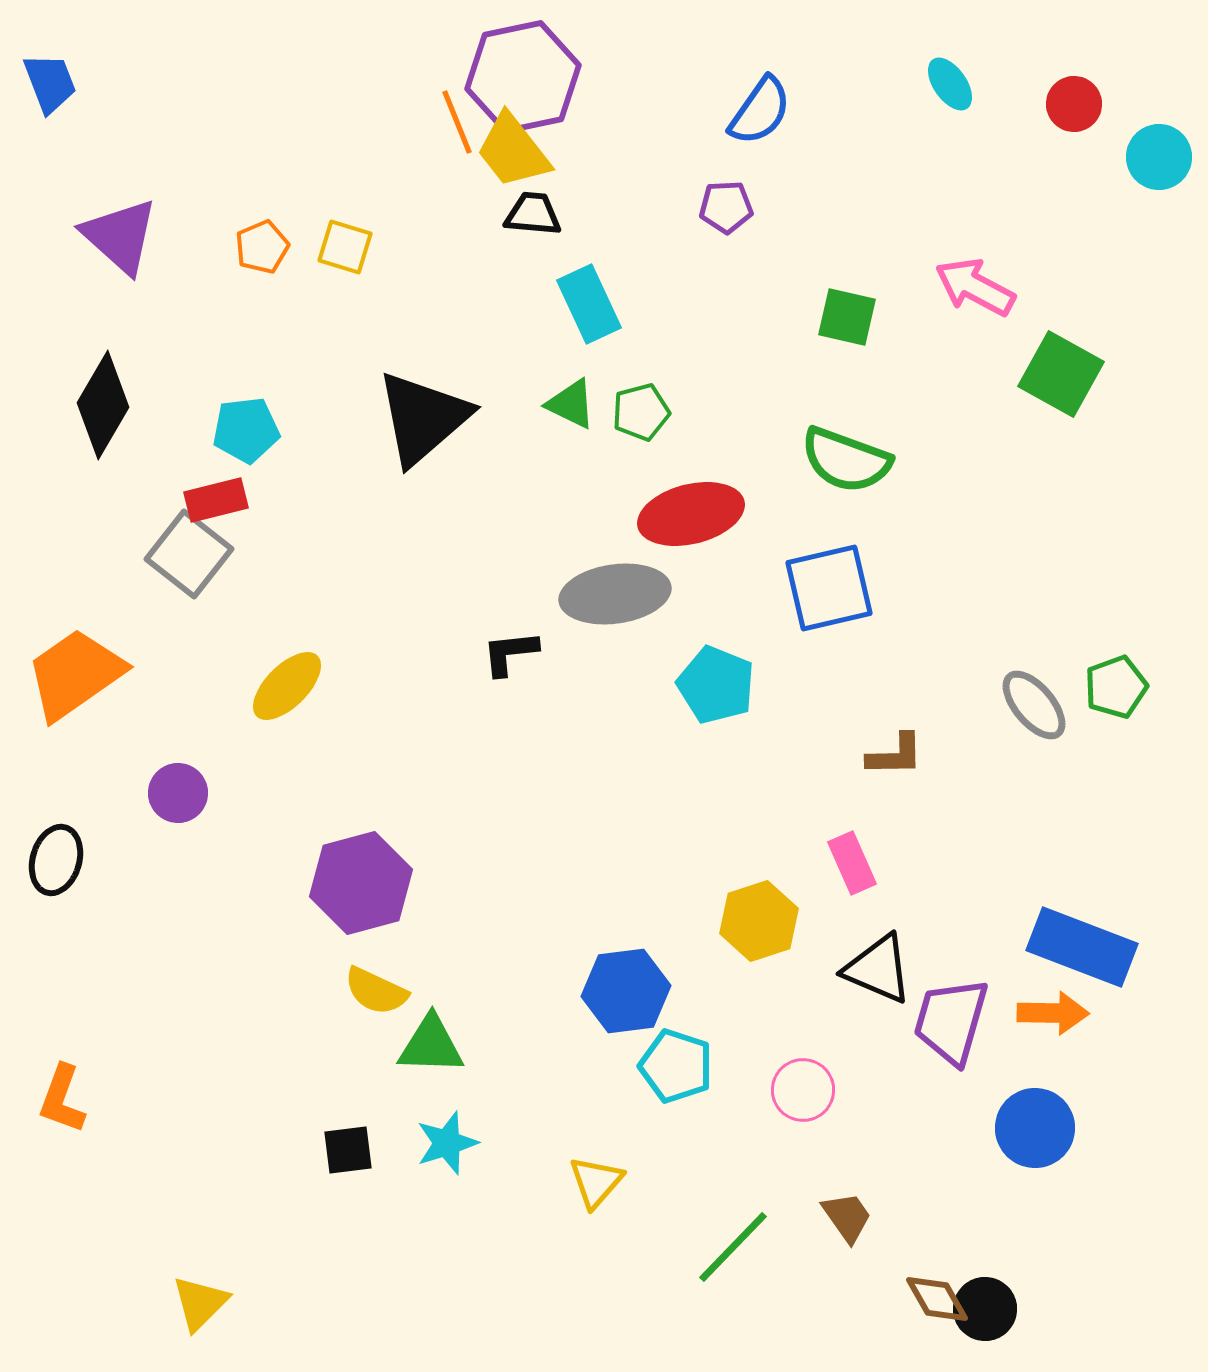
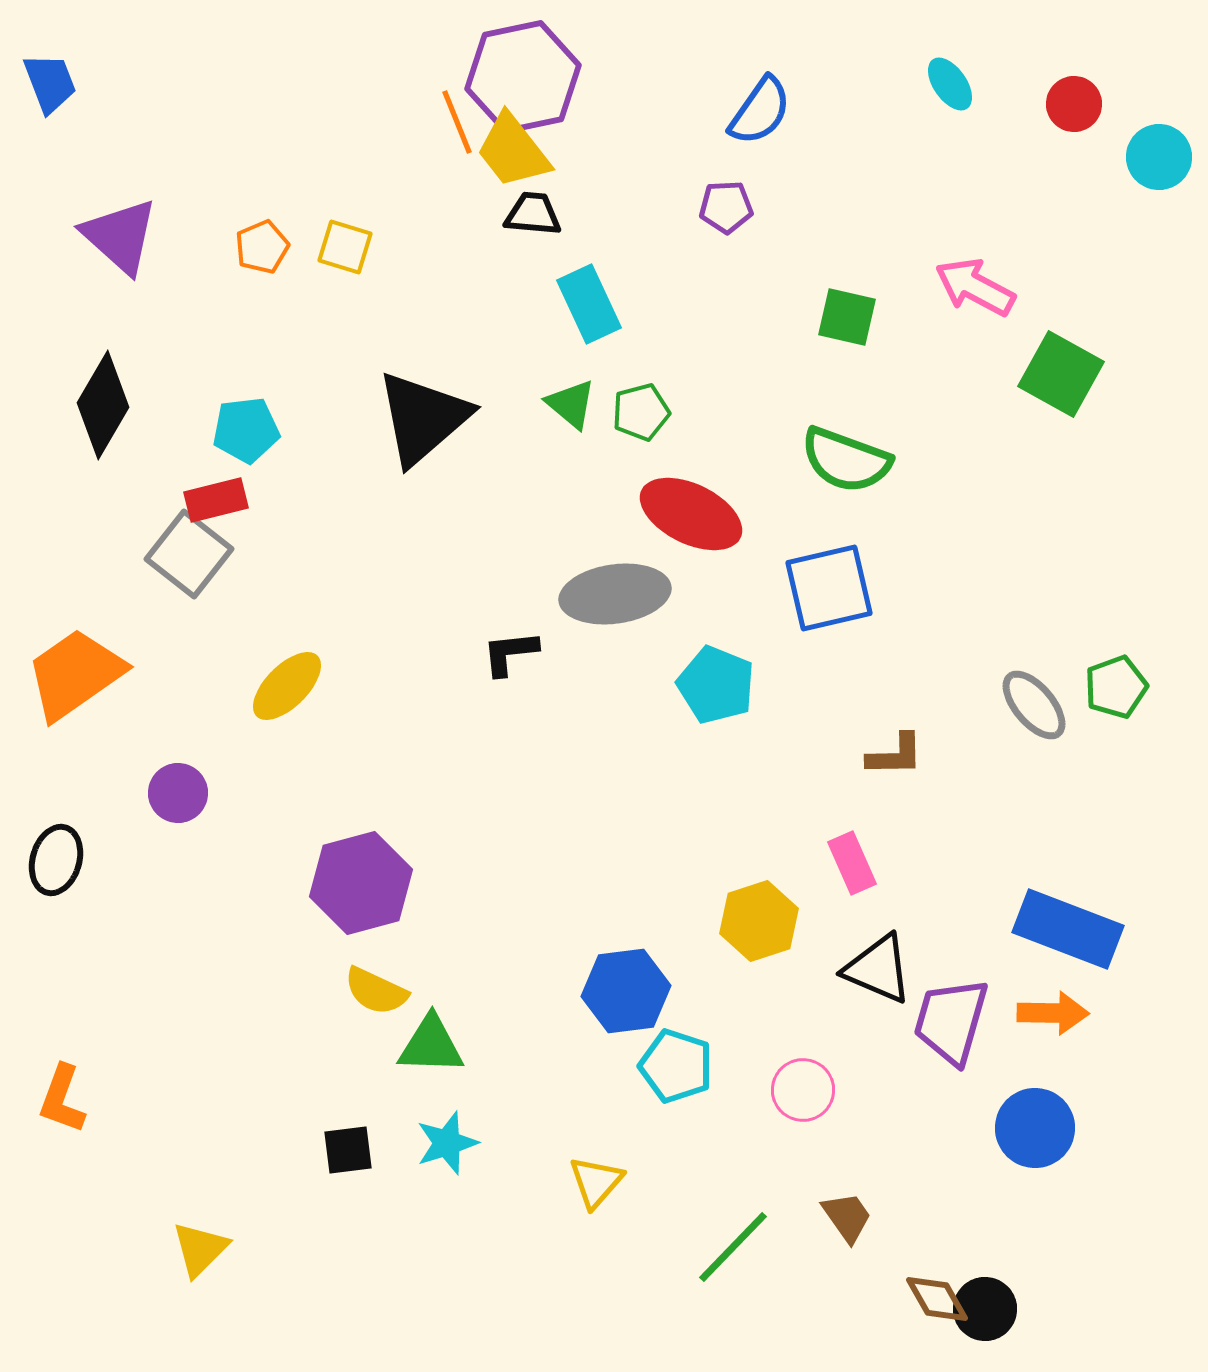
green triangle at (571, 404): rotated 14 degrees clockwise
red ellipse at (691, 514): rotated 40 degrees clockwise
blue rectangle at (1082, 947): moved 14 px left, 18 px up
yellow triangle at (200, 1303): moved 54 px up
